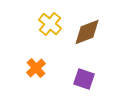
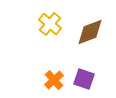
brown diamond: moved 3 px right
orange cross: moved 18 px right, 12 px down
